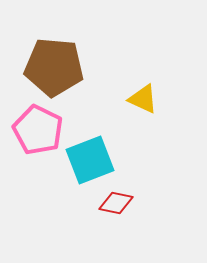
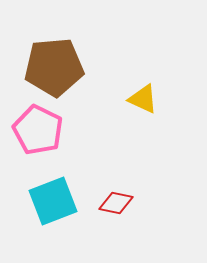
brown pentagon: rotated 10 degrees counterclockwise
cyan square: moved 37 px left, 41 px down
